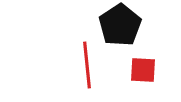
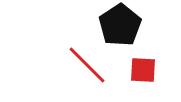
red line: rotated 39 degrees counterclockwise
